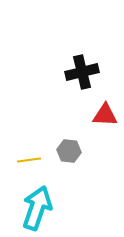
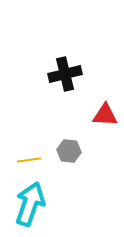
black cross: moved 17 px left, 2 px down
cyan arrow: moved 7 px left, 4 px up
